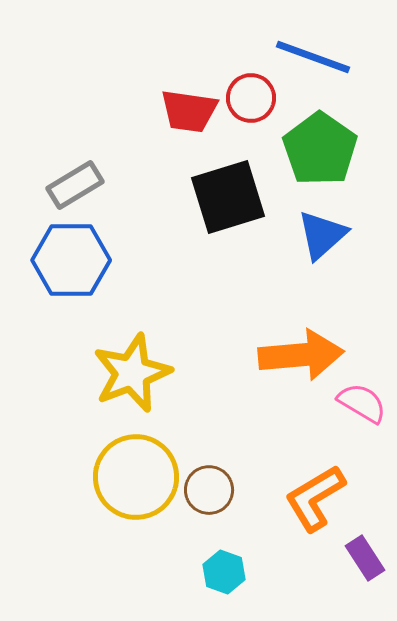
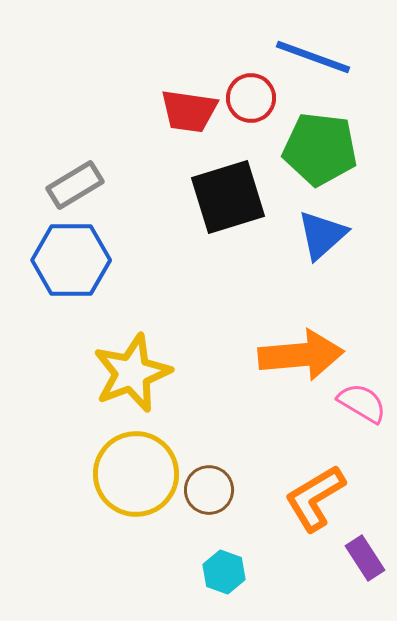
green pentagon: rotated 28 degrees counterclockwise
yellow circle: moved 3 px up
